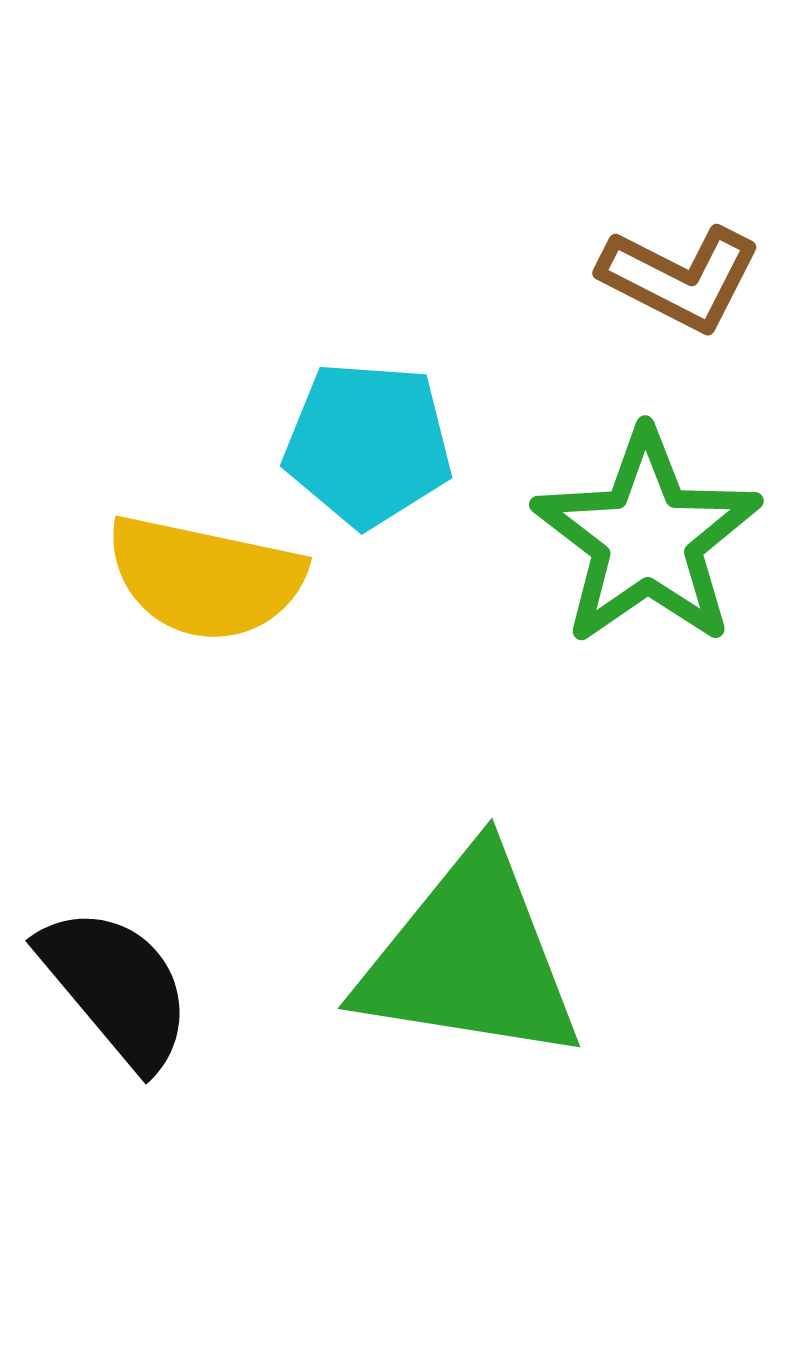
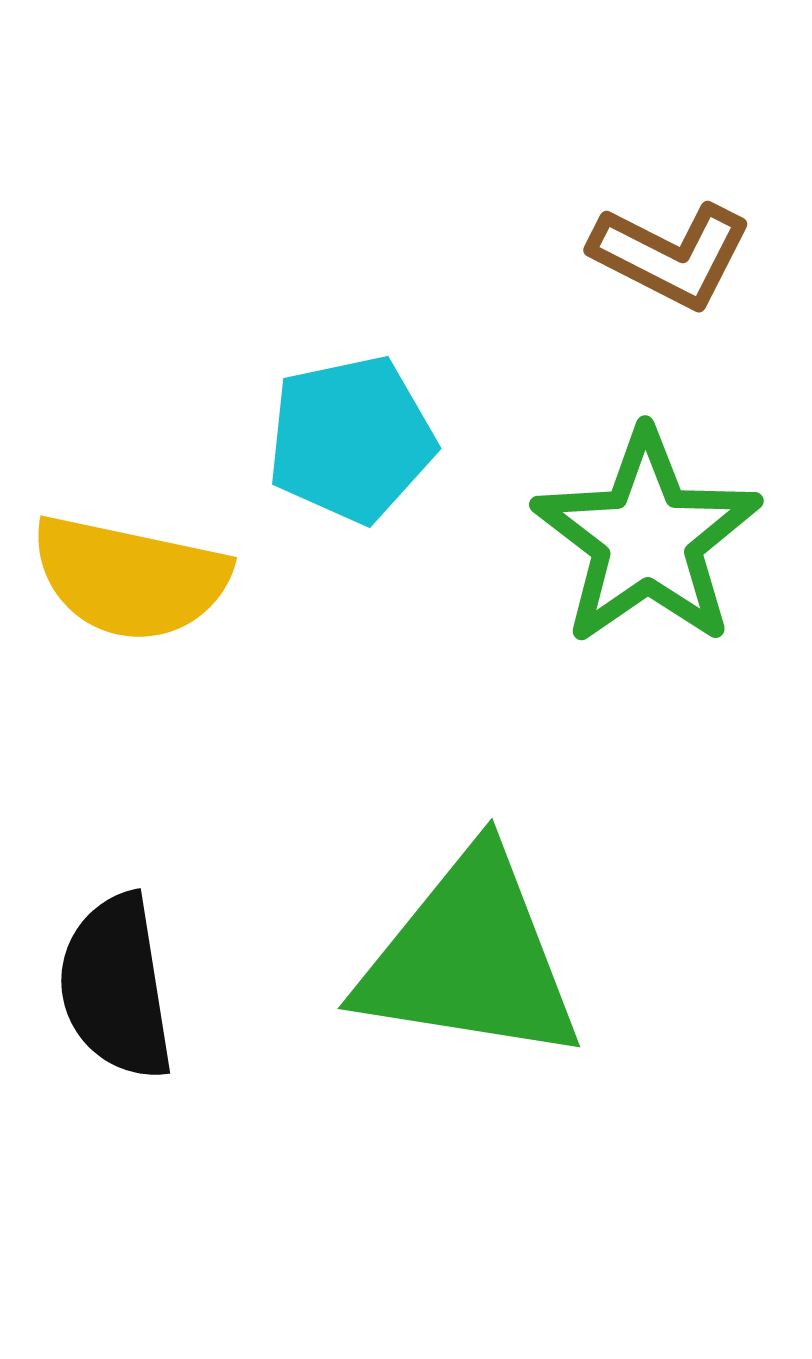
brown L-shape: moved 9 px left, 23 px up
cyan pentagon: moved 17 px left, 5 px up; rotated 16 degrees counterclockwise
yellow semicircle: moved 75 px left
black semicircle: rotated 149 degrees counterclockwise
